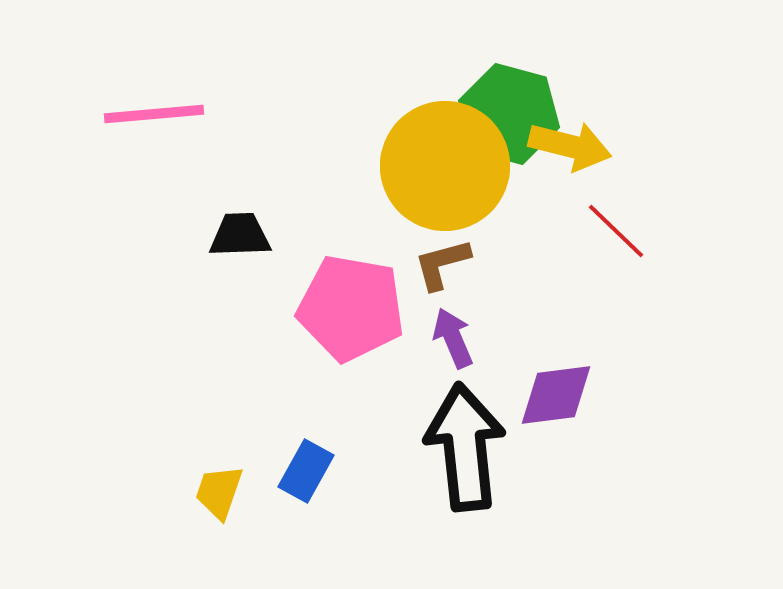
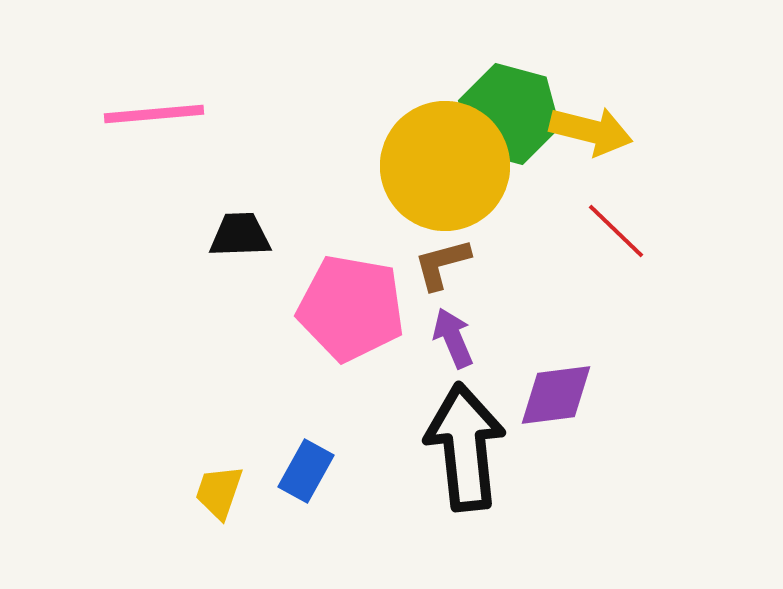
yellow arrow: moved 21 px right, 15 px up
